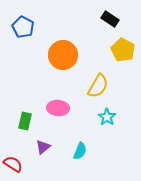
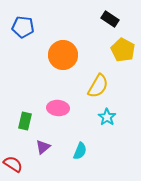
blue pentagon: rotated 20 degrees counterclockwise
